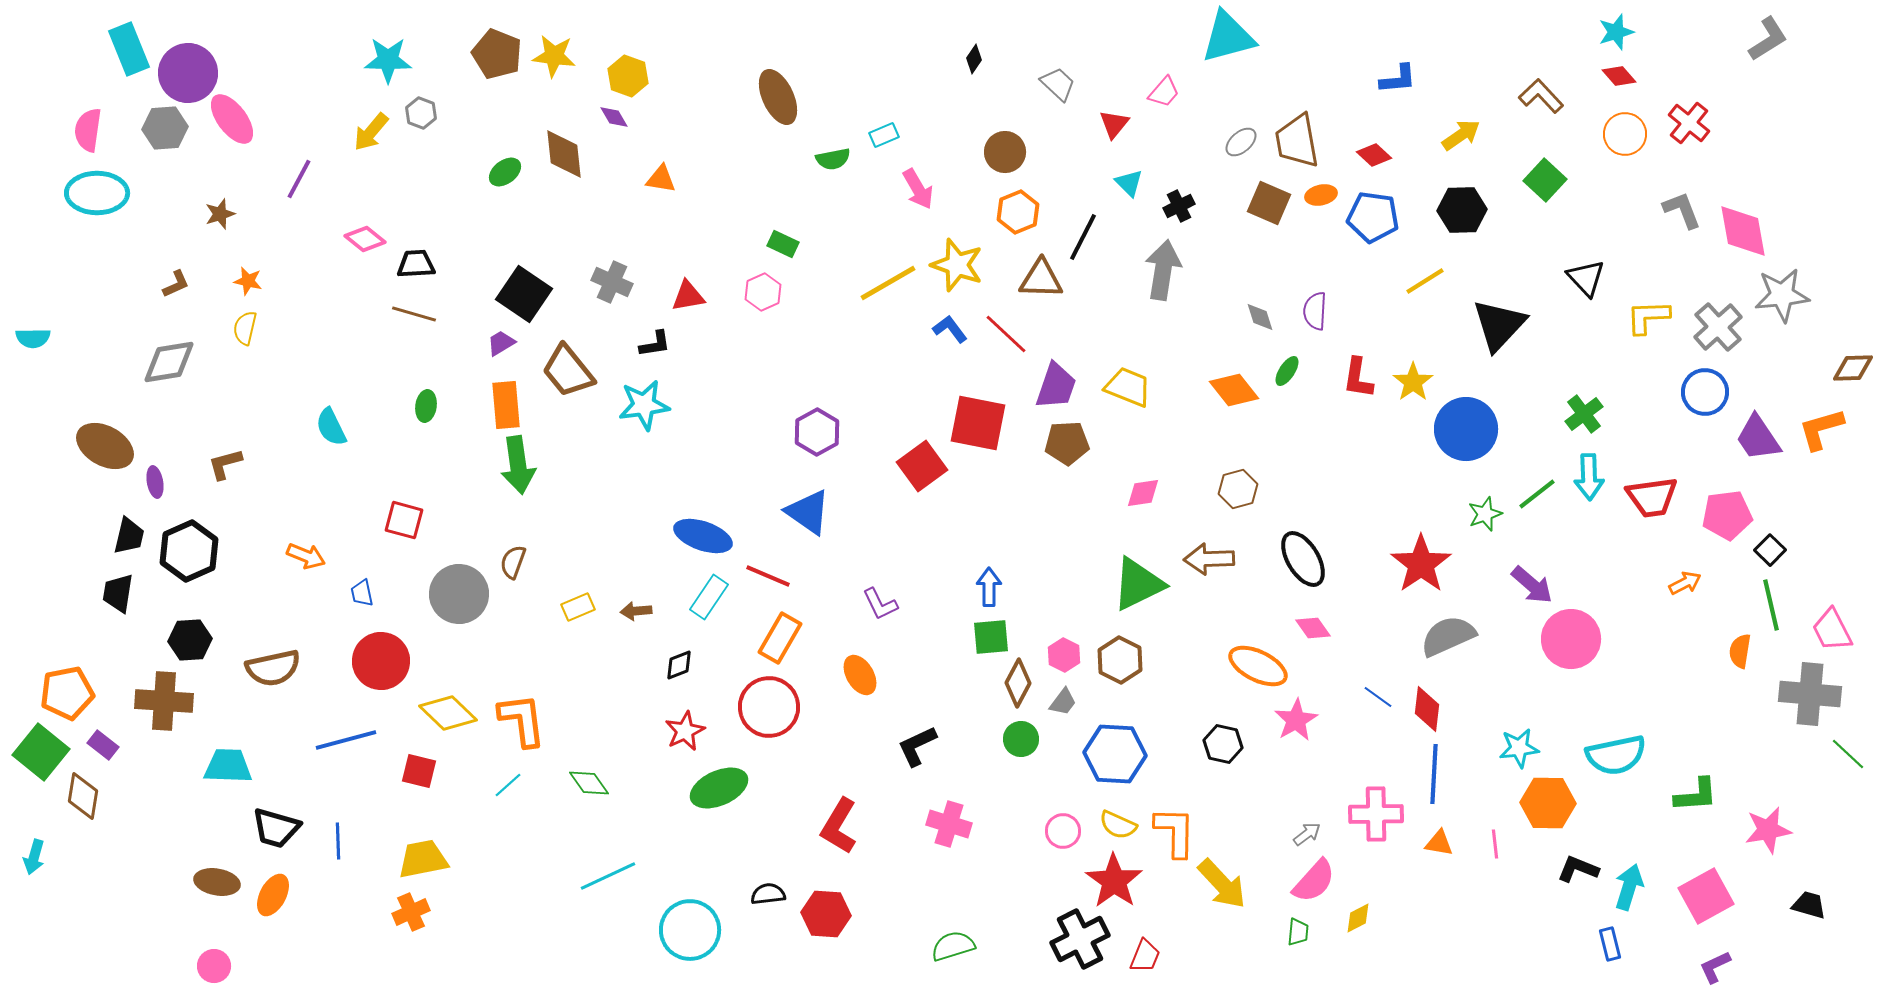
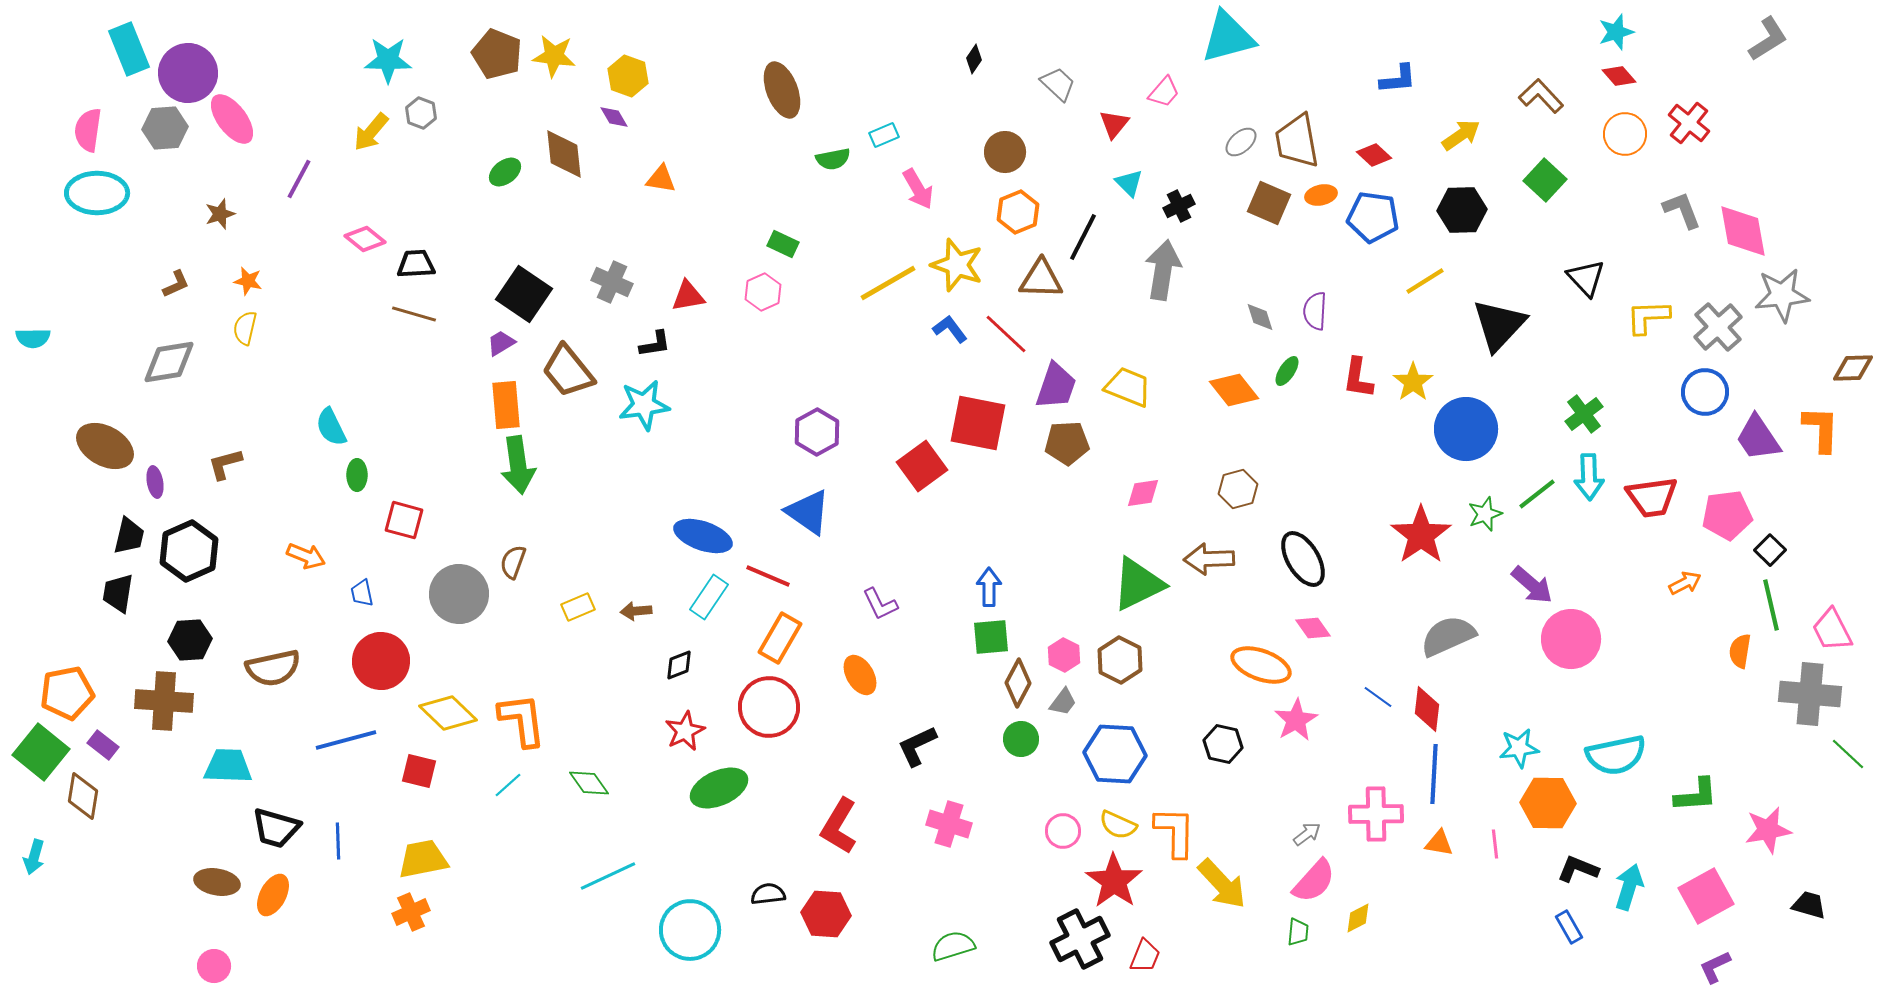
brown ellipse at (778, 97): moved 4 px right, 7 px up; rotated 4 degrees clockwise
green ellipse at (426, 406): moved 69 px left, 69 px down; rotated 8 degrees counterclockwise
orange L-shape at (1821, 429): rotated 108 degrees clockwise
red star at (1421, 564): moved 29 px up
orange ellipse at (1258, 666): moved 3 px right, 1 px up; rotated 6 degrees counterclockwise
blue rectangle at (1610, 944): moved 41 px left, 17 px up; rotated 16 degrees counterclockwise
